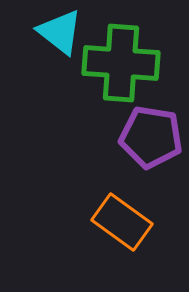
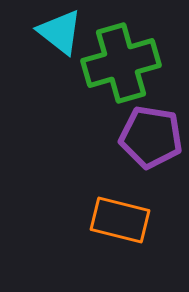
green cross: rotated 20 degrees counterclockwise
orange rectangle: moved 2 px left, 2 px up; rotated 22 degrees counterclockwise
